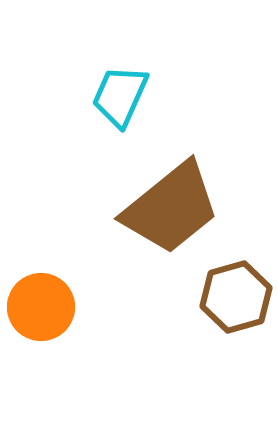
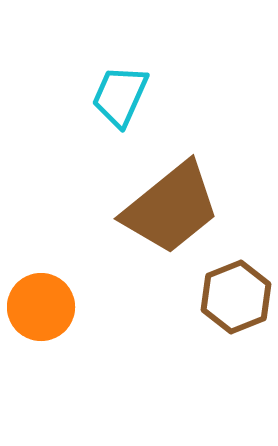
brown hexagon: rotated 6 degrees counterclockwise
